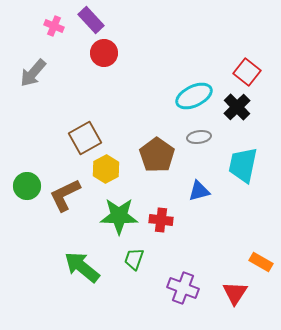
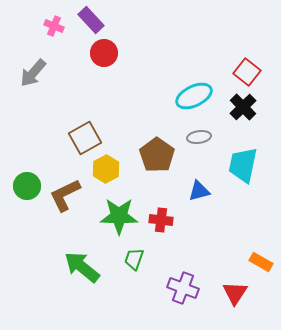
black cross: moved 6 px right
